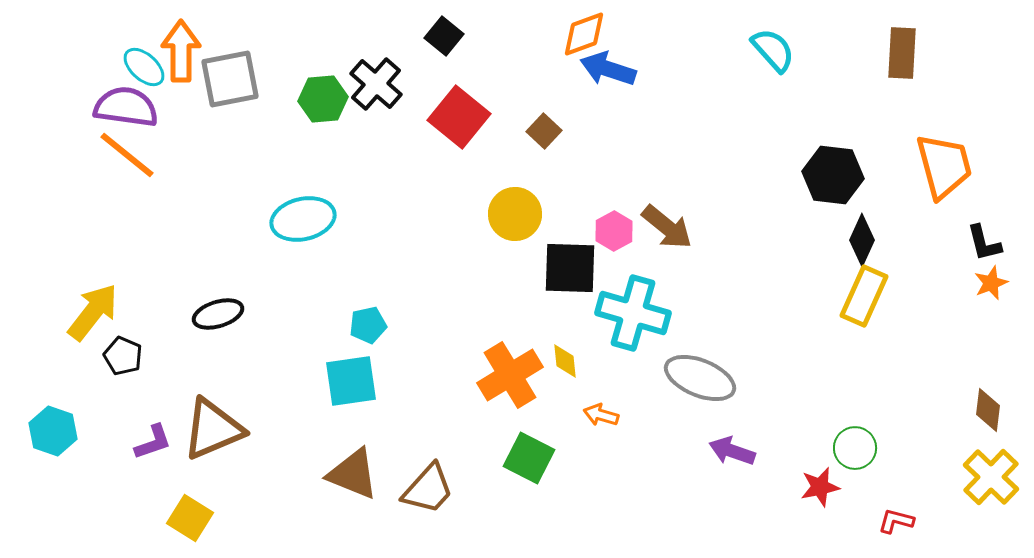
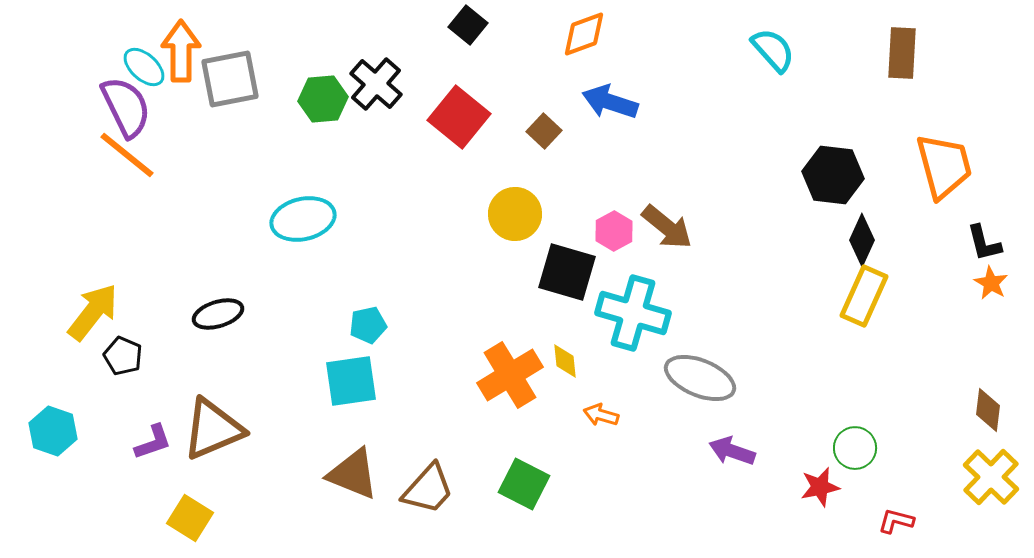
black square at (444, 36): moved 24 px right, 11 px up
blue arrow at (608, 69): moved 2 px right, 33 px down
purple semicircle at (126, 107): rotated 56 degrees clockwise
black square at (570, 268): moved 3 px left, 4 px down; rotated 14 degrees clockwise
orange star at (991, 283): rotated 20 degrees counterclockwise
green square at (529, 458): moved 5 px left, 26 px down
